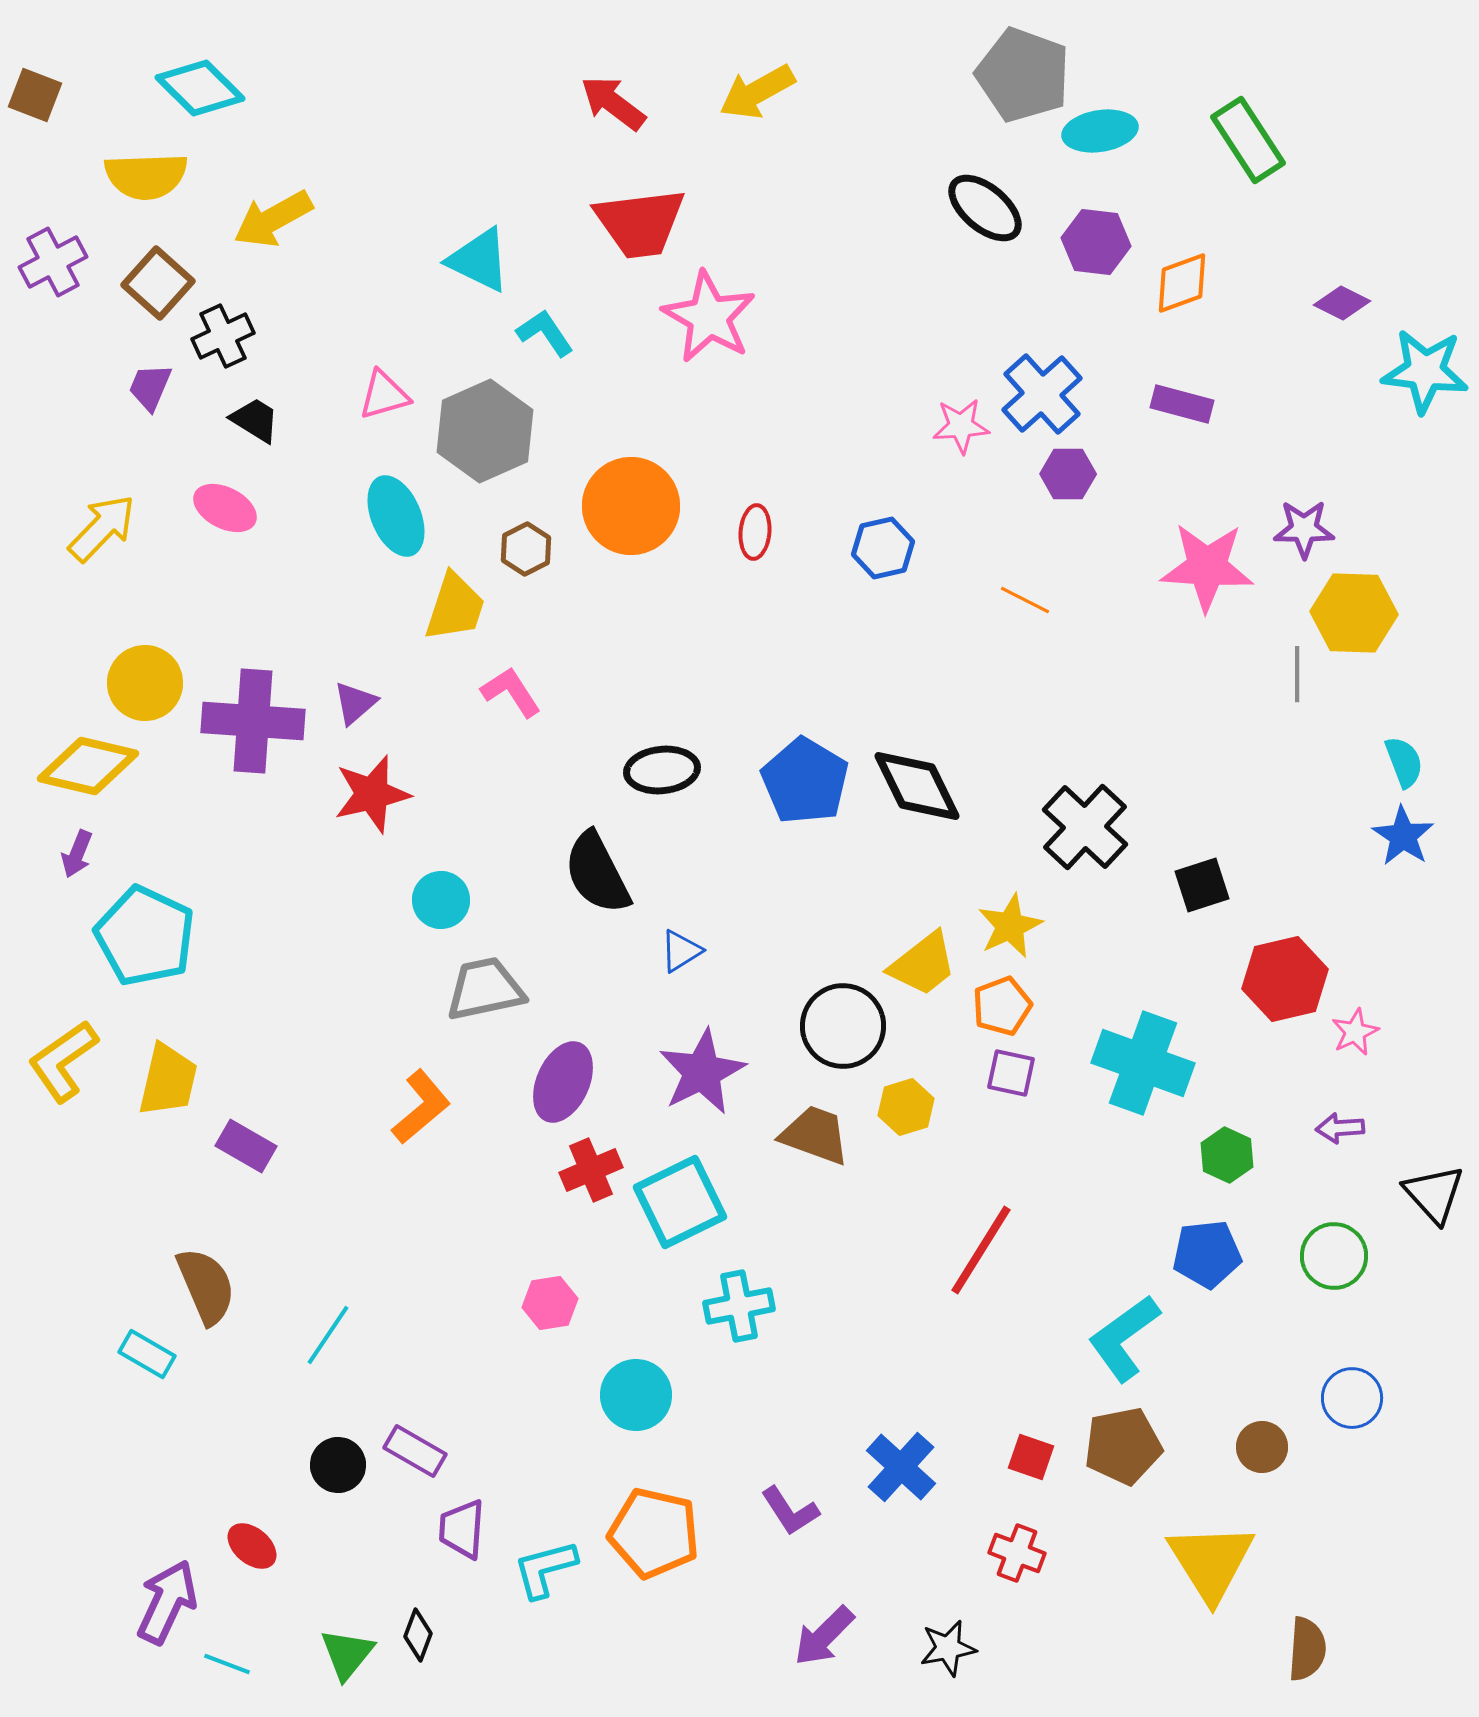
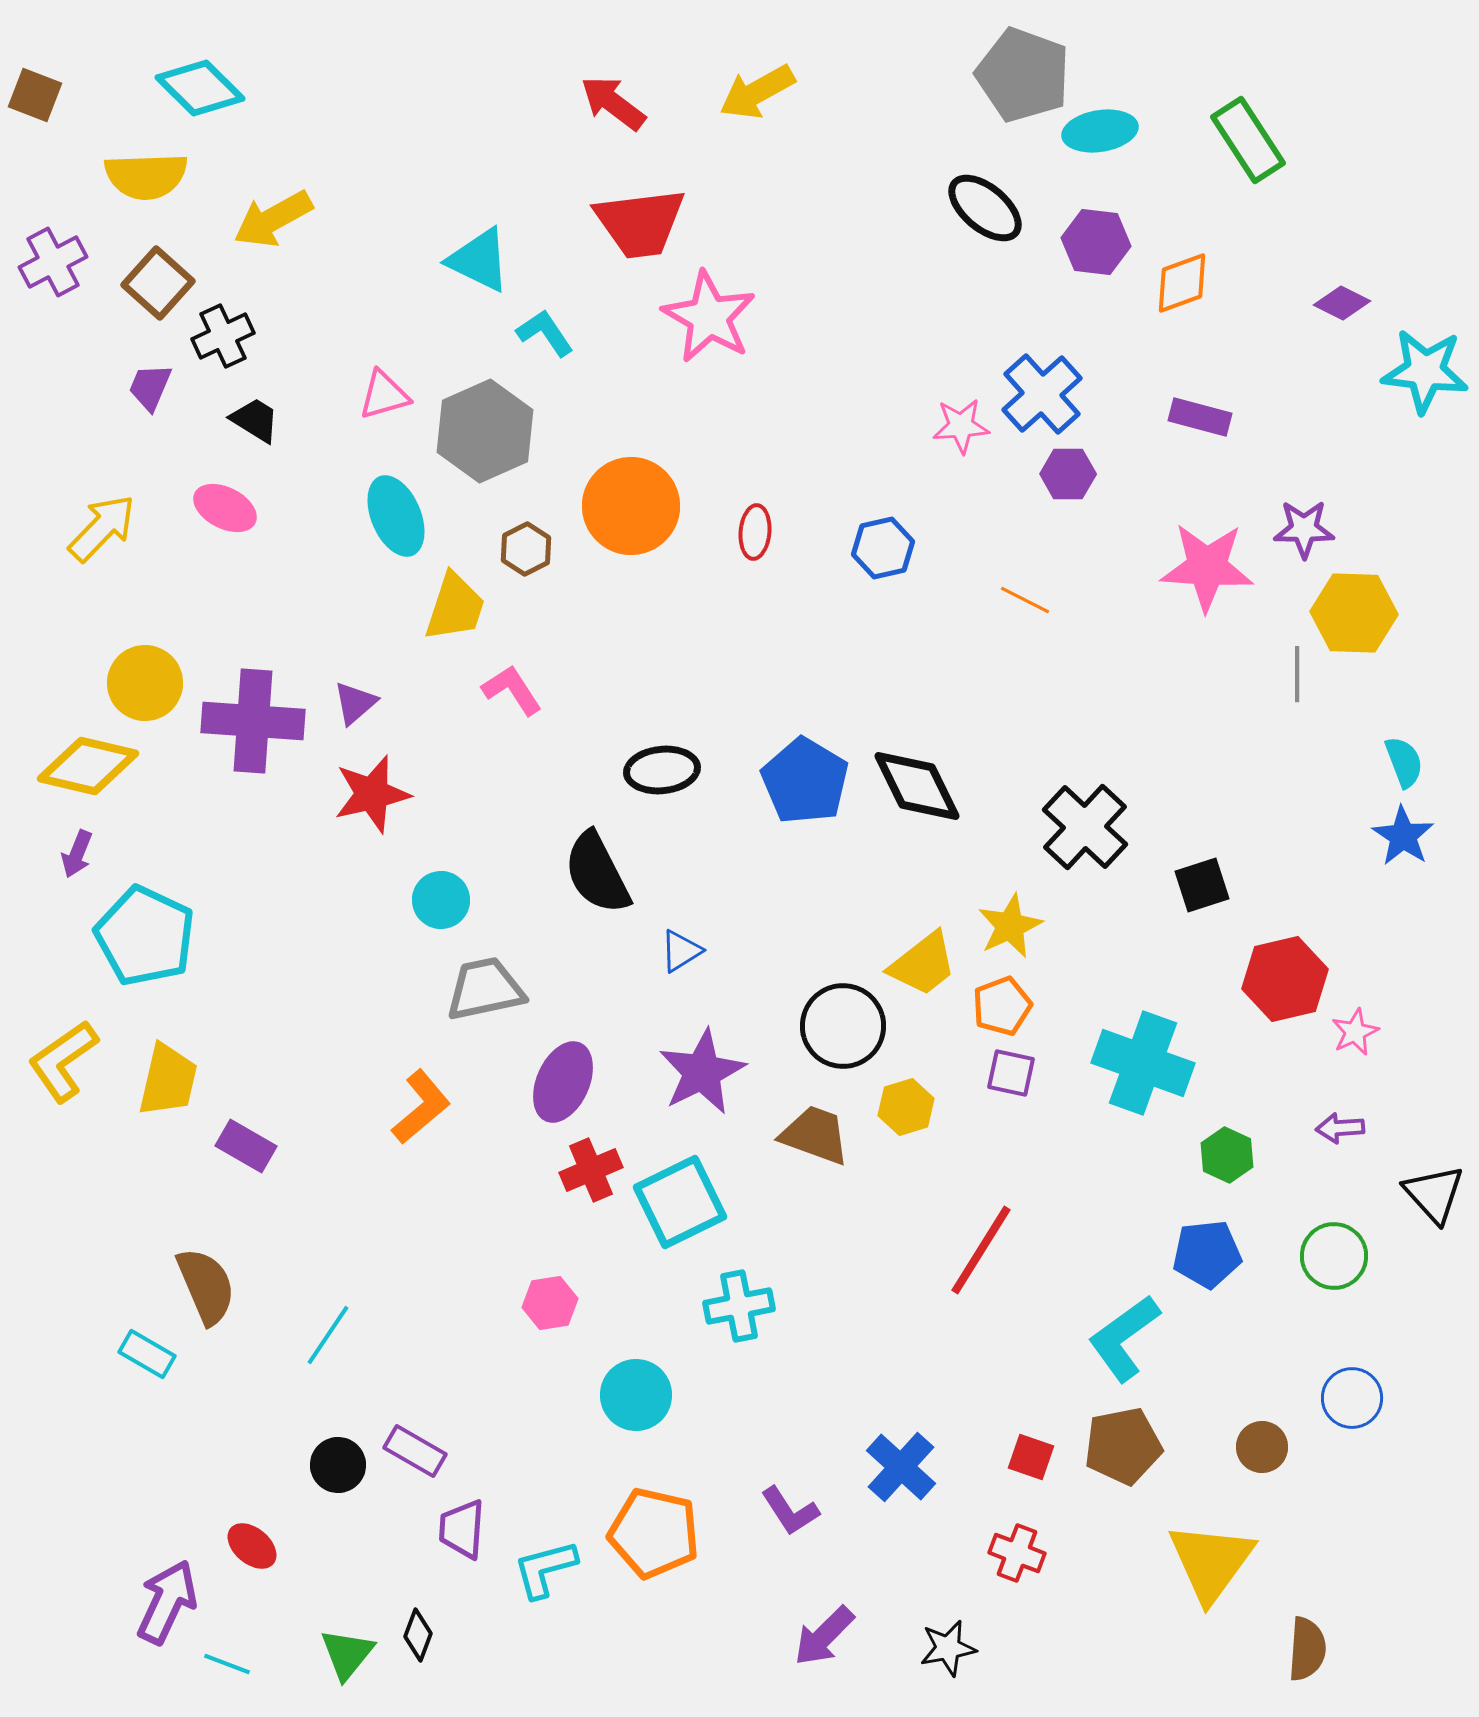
purple rectangle at (1182, 404): moved 18 px right, 13 px down
pink L-shape at (511, 692): moved 1 px right, 2 px up
yellow triangle at (1211, 1562): rotated 8 degrees clockwise
